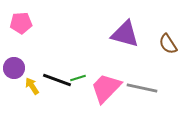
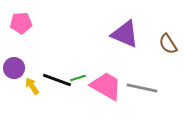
purple triangle: rotated 8 degrees clockwise
pink trapezoid: moved 2 px up; rotated 76 degrees clockwise
